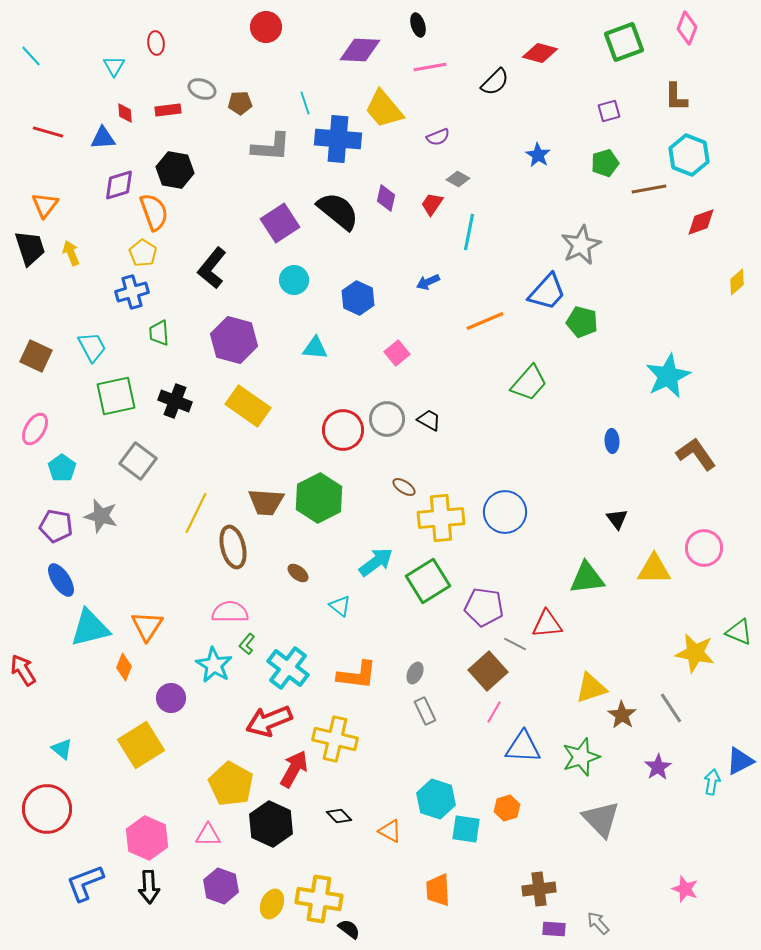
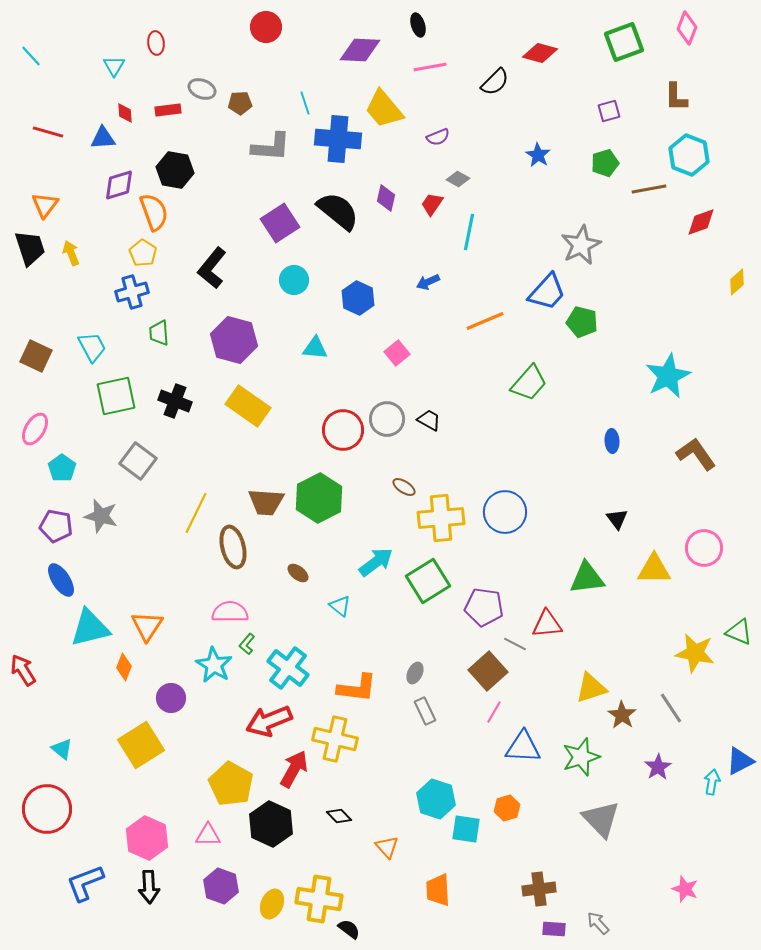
orange L-shape at (357, 675): moved 13 px down
orange triangle at (390, 831): moved 3 px left, 16 px down; rotated 20 degrees clockwise
